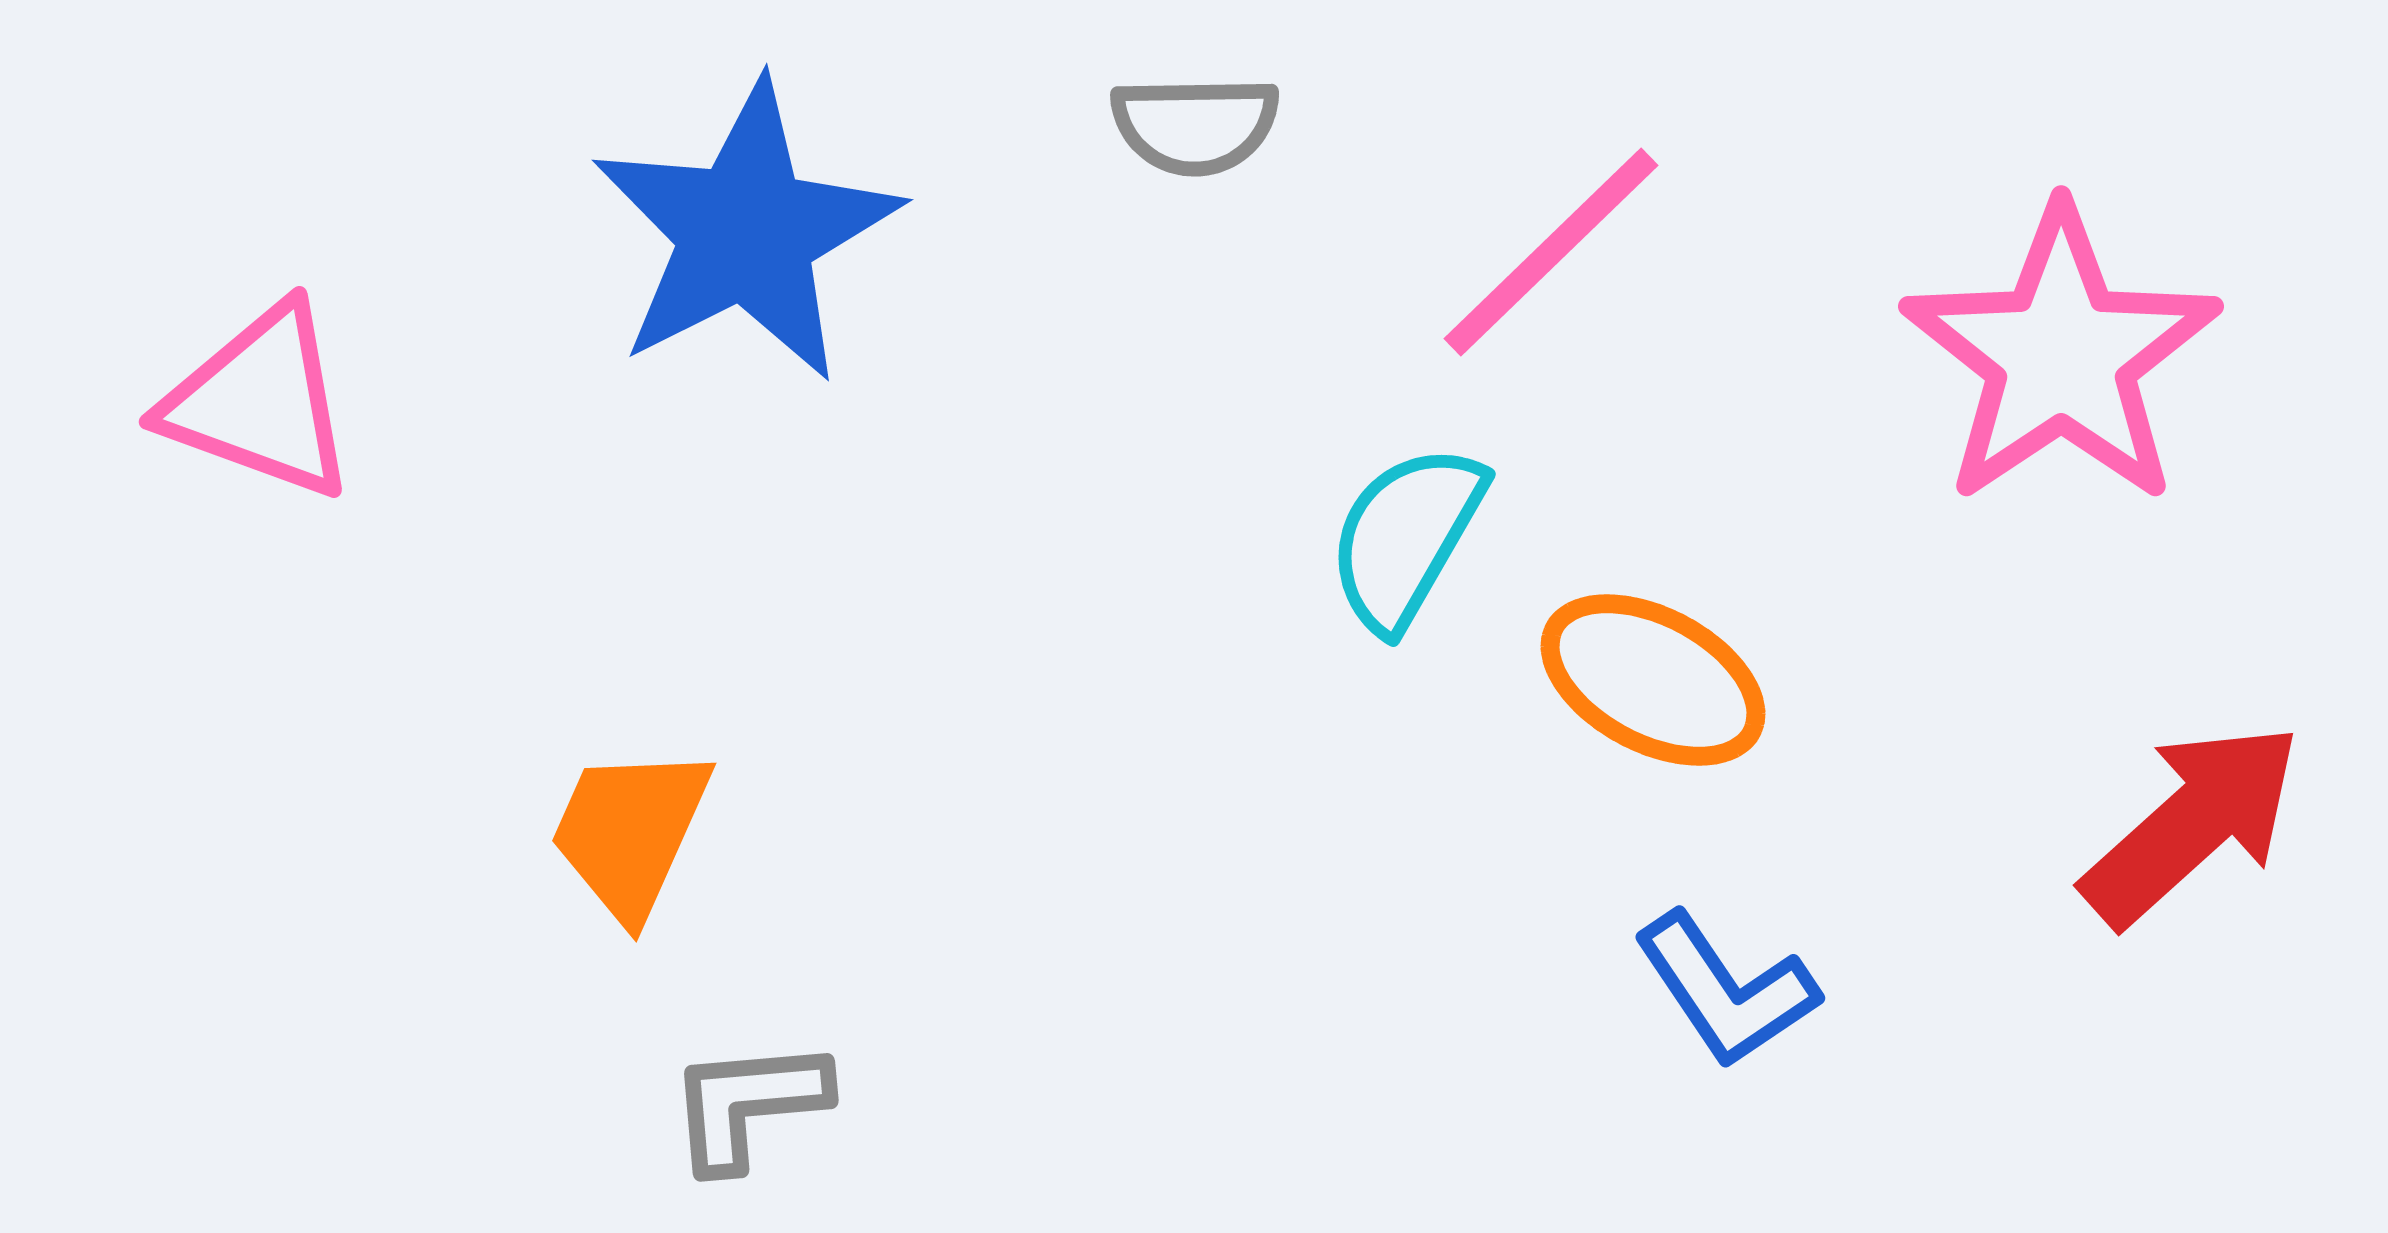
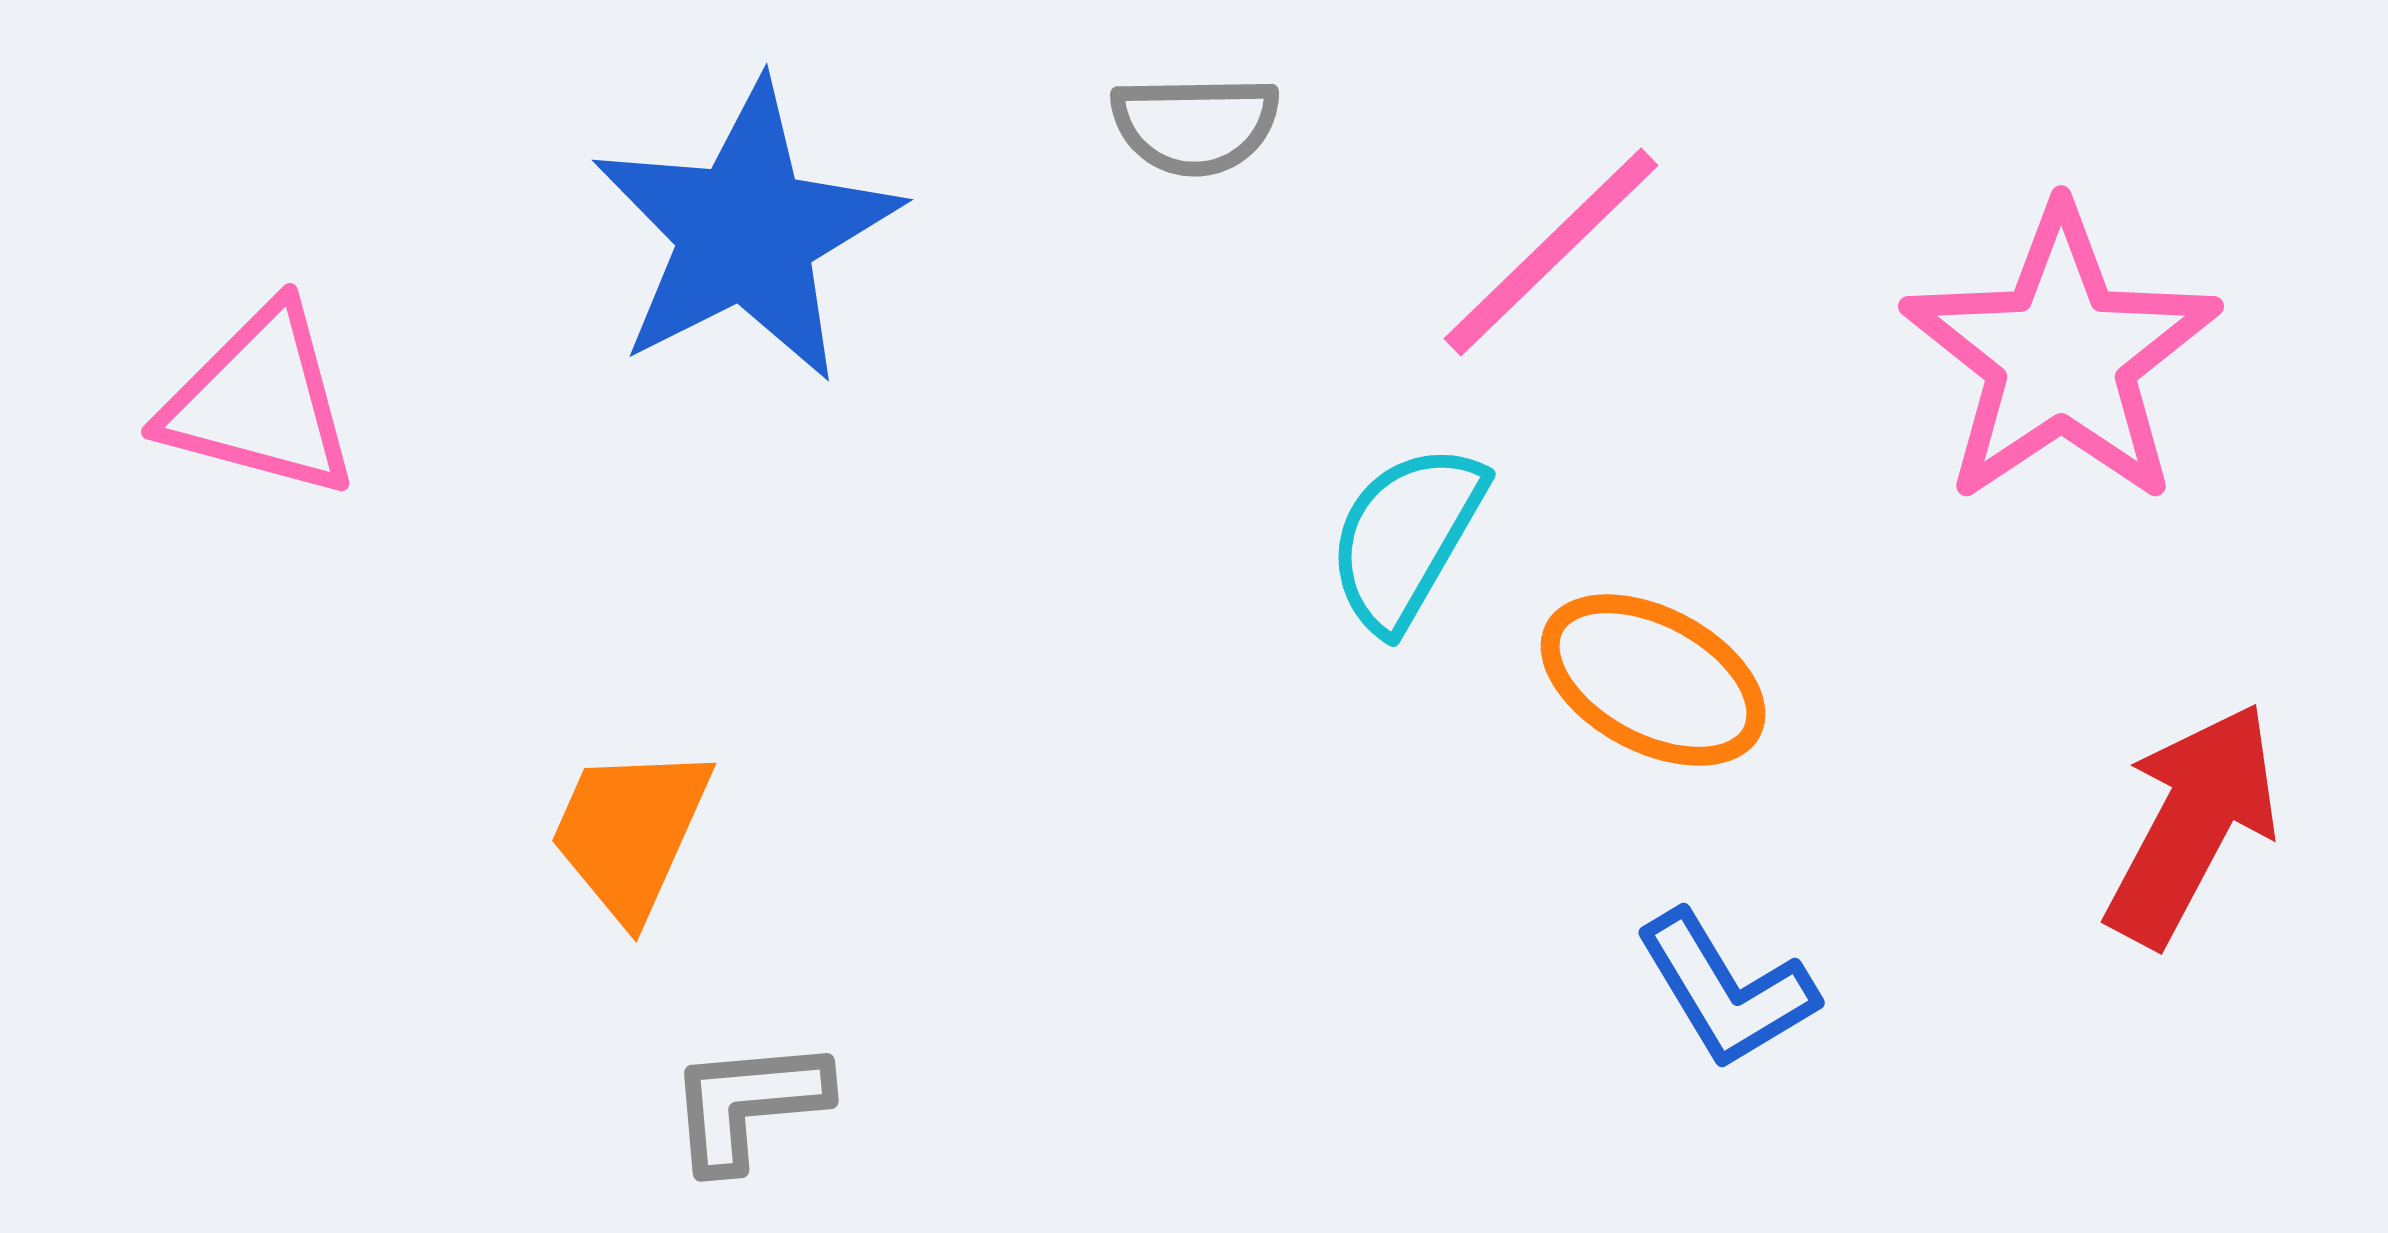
pink triangle: rotated 5 degrees counterclockwise
red arrow: rotated 20 degrees counterclockwise
blue L-shape: rotated 3 degrees clockwise
